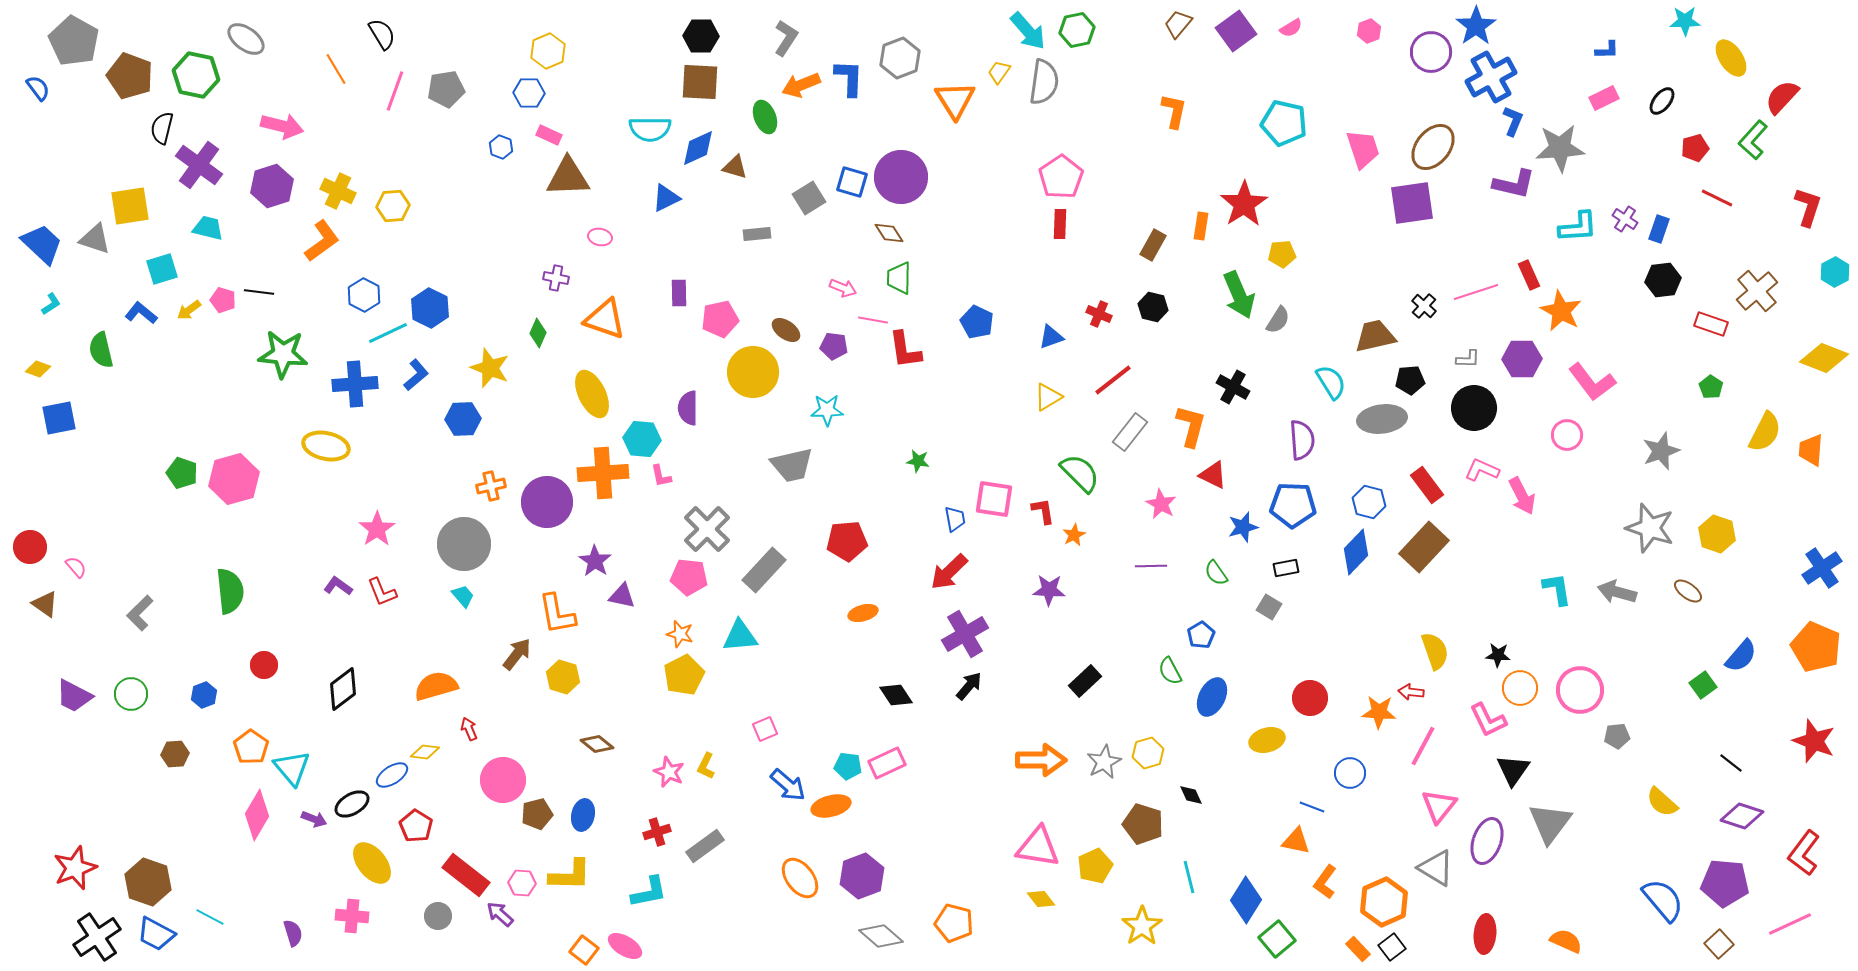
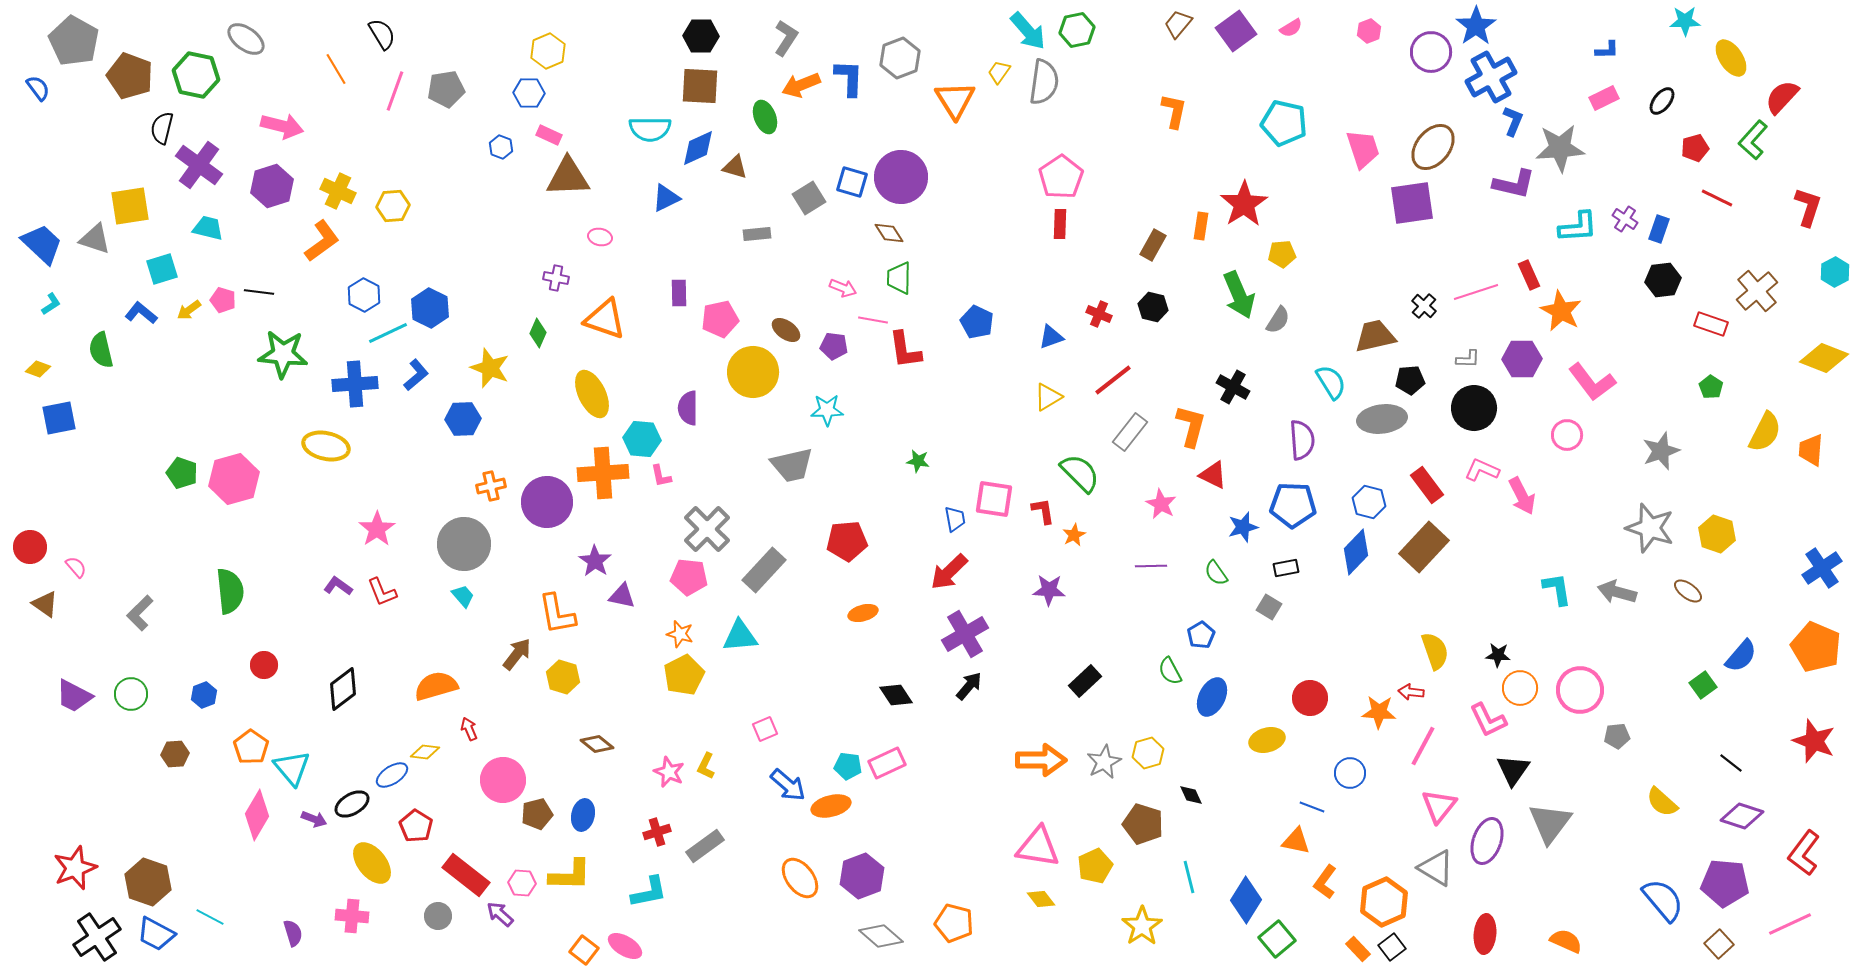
brown square at (700, 82): moved 4 px down
